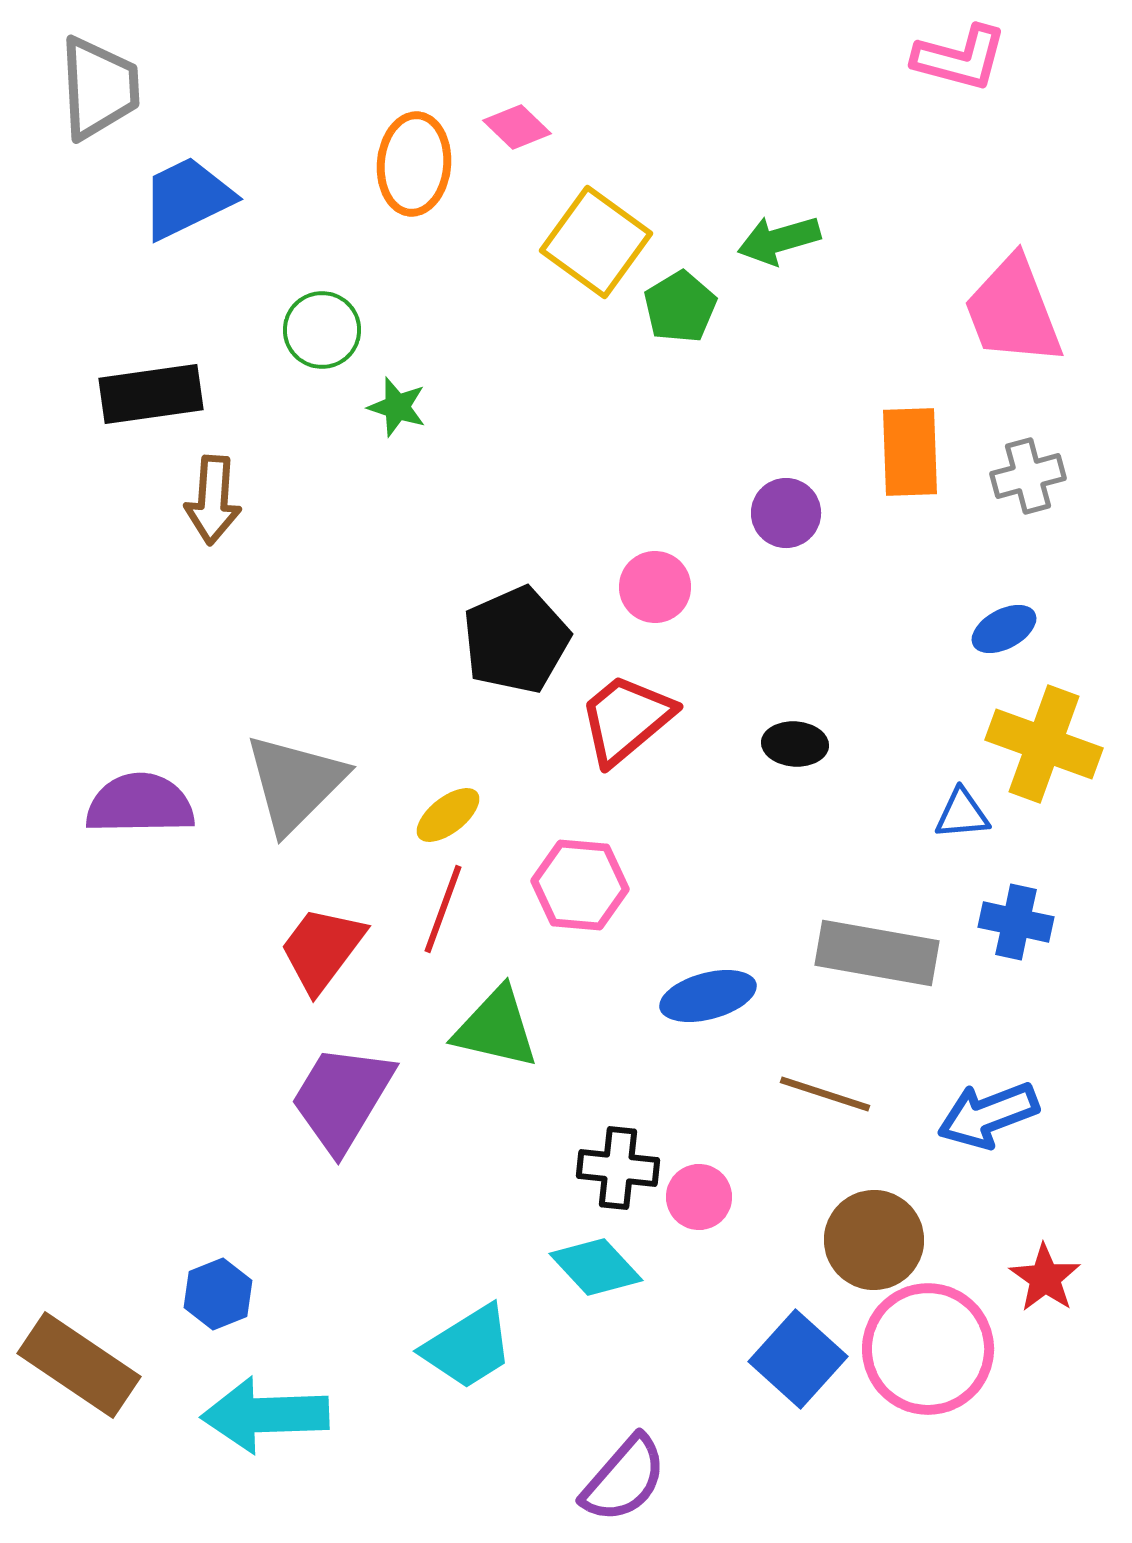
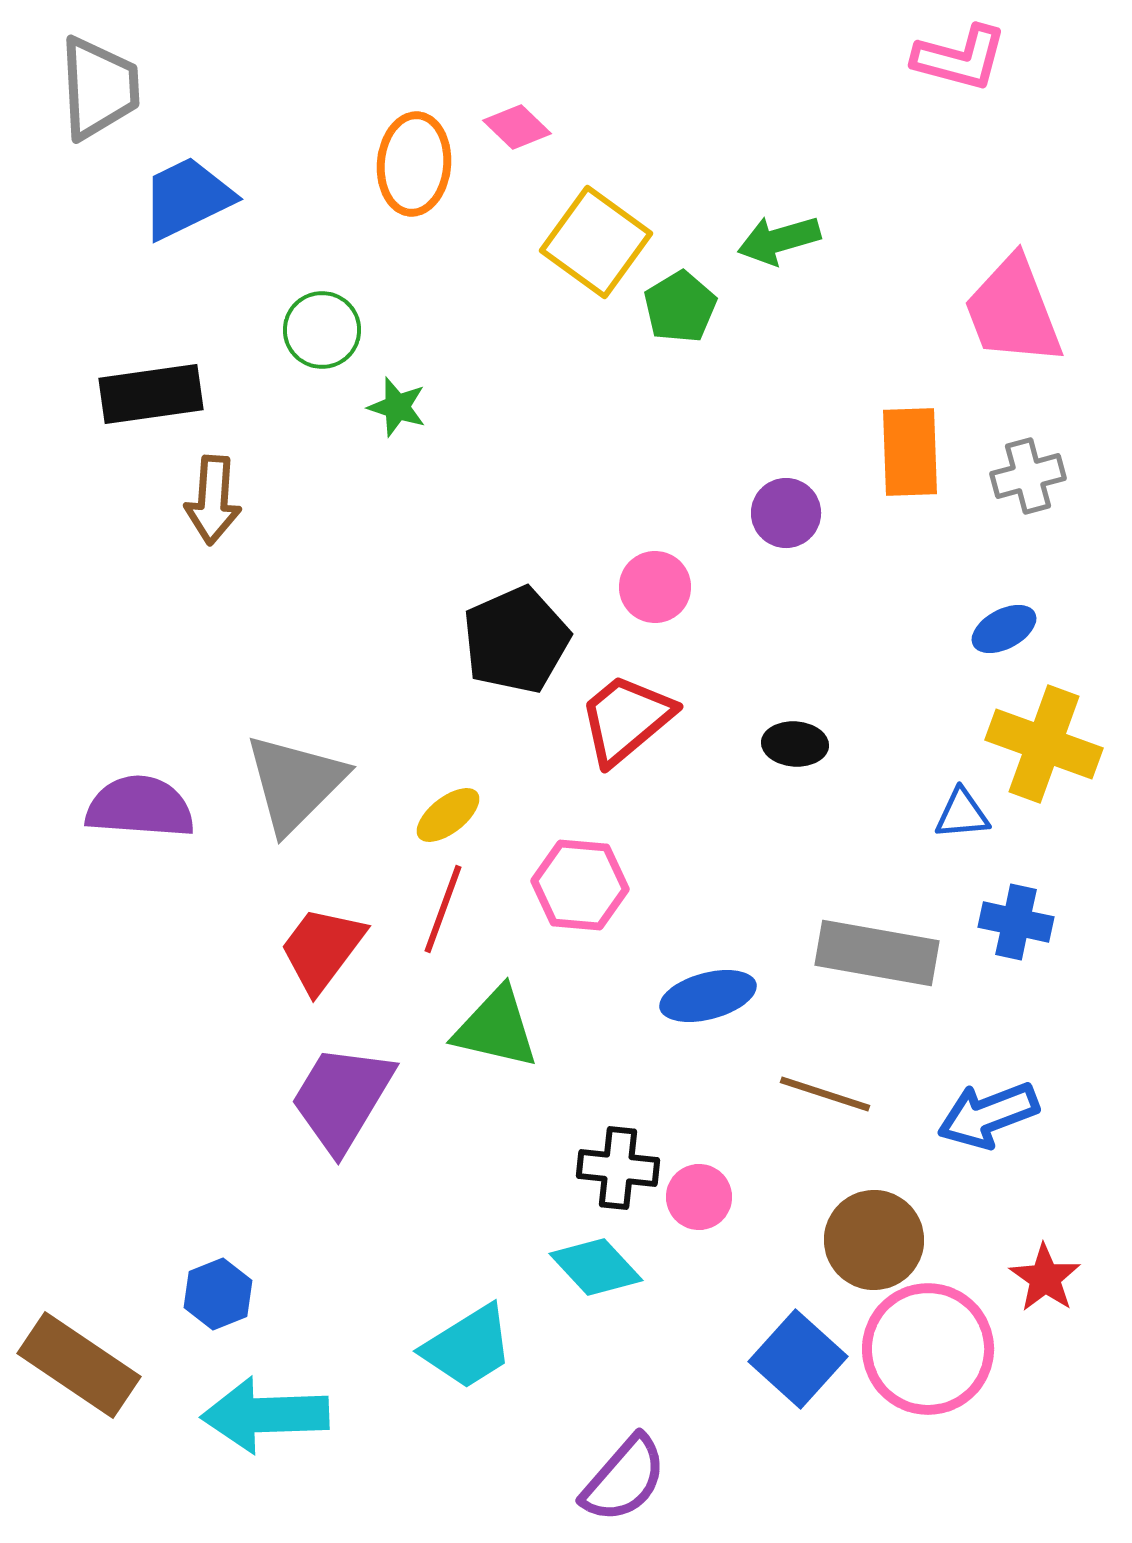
purple semicircle at (140, 804): moved 3 px down; rotated 5 degrees clockwise
